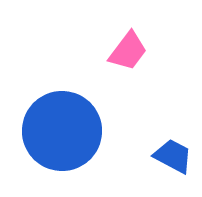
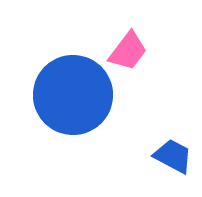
blue circle: moved 11 px right, 36 px up
